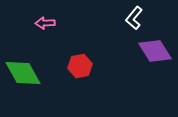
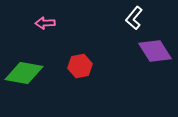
green diamond: moved 1 px right; rotated 51 degrees counterclockwise
